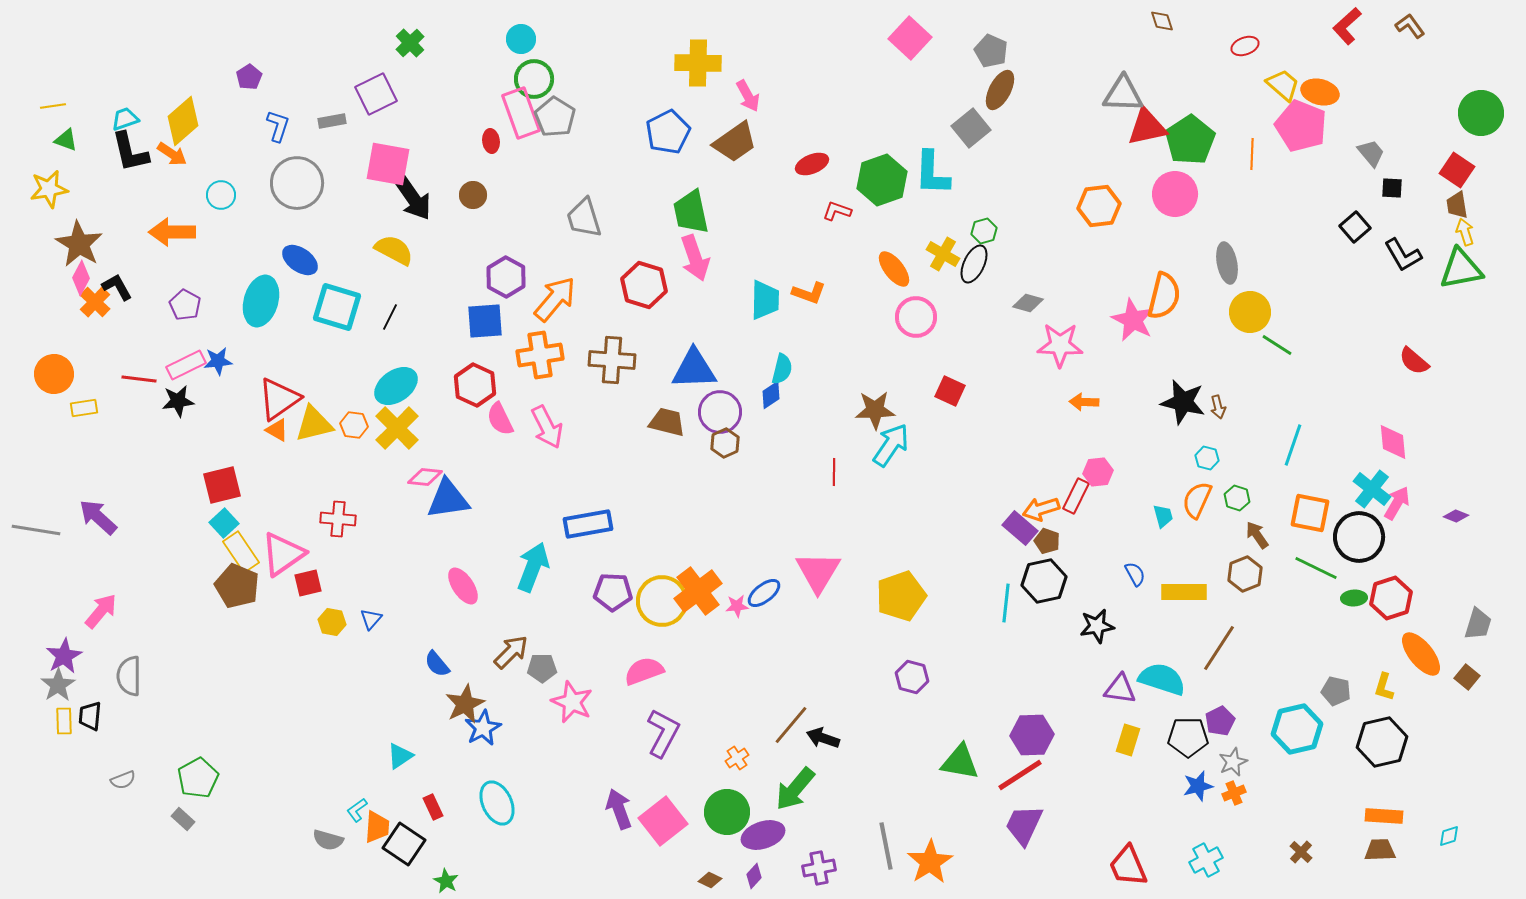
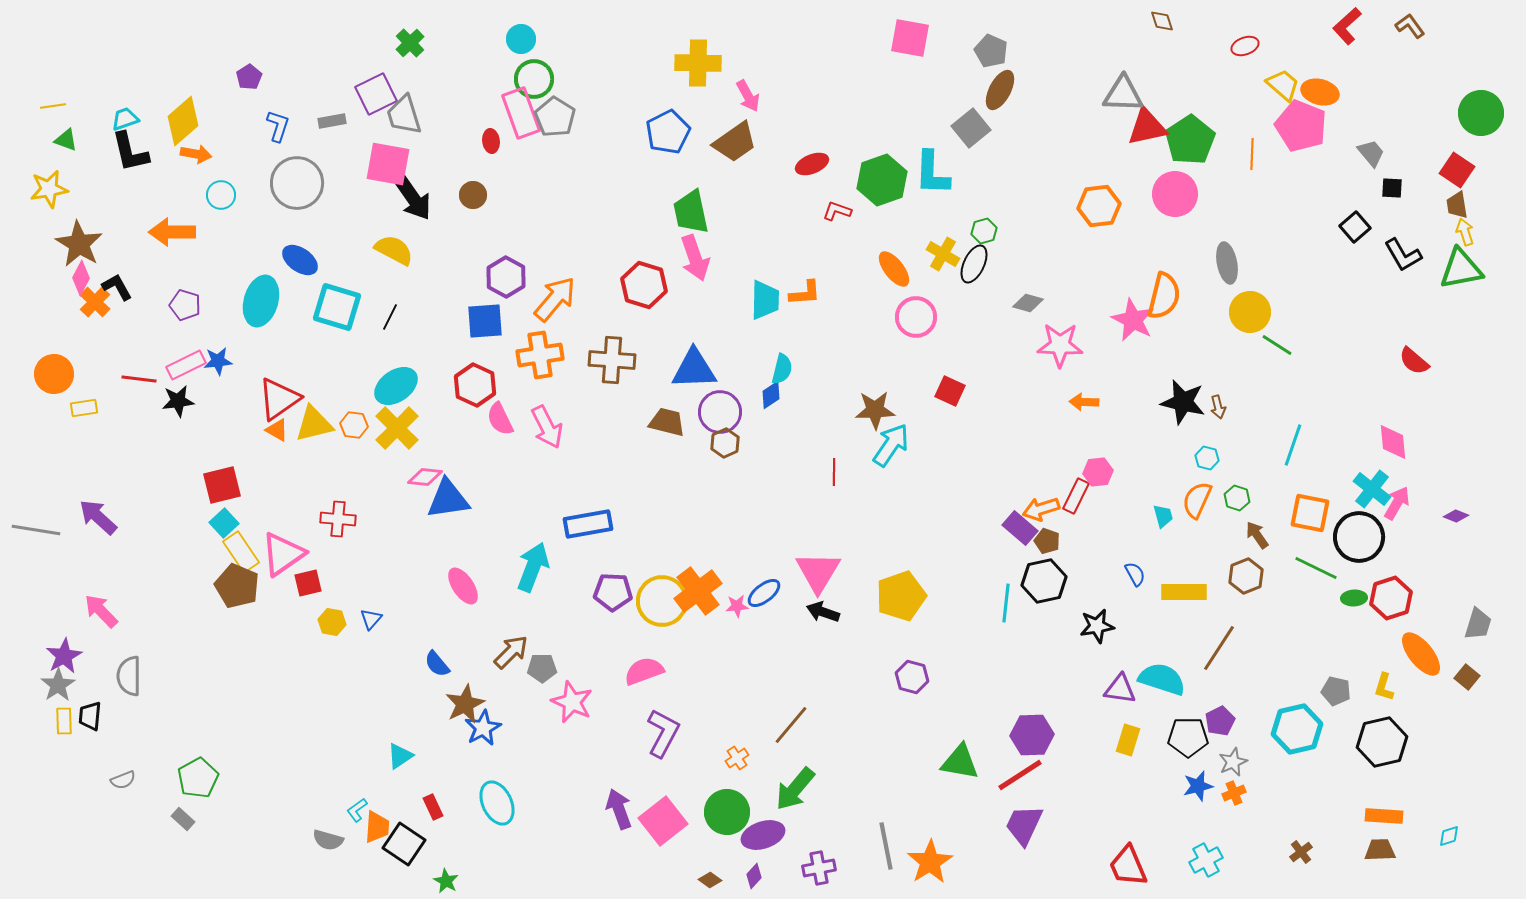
pink square at (910, 38): rotated 33 degrees counterclockwise
orange arrow at (172, 154): moved 24 px right; rotated 24 degrees counterclockwise
gray trapezoid at (584, 218): moved 180 px left, 103 px up
orange L-shape at (809, 293): moved 4 px left; rotated 24 degrees counterclockwise
purple pentagon at (185, 305): rotated 12 degrees counterclockwise
brown hexagon at (1245, 574): moved 1 px right, 2 px down
pink arrow at (101, 611): rotated 84 degrees counterclockwise
black arrow at (823, 738): moved 126 px up
brown cross at (1301, 852): rotated 10 degrees clockwise
brown diamond at (710, 880): rotated 10 degrees clockwise
